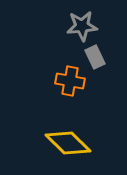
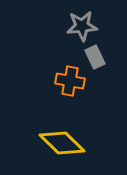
yellow diamond: moved 6 px left
